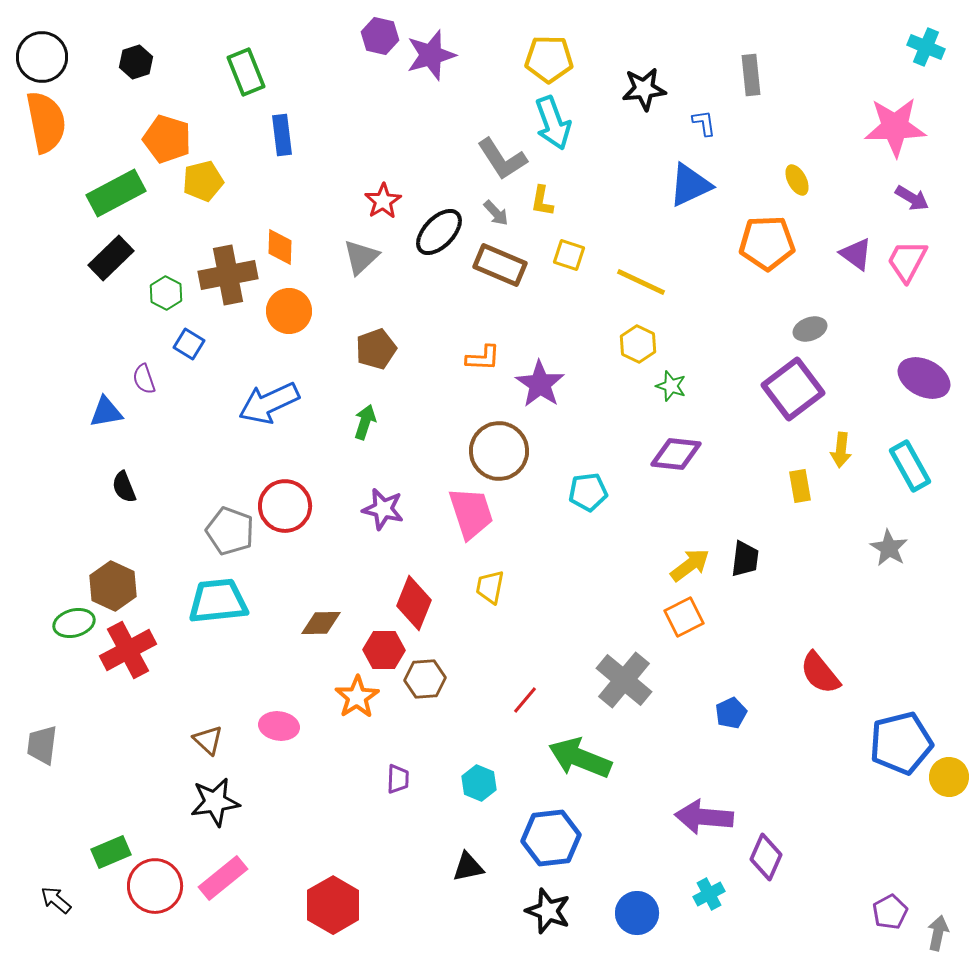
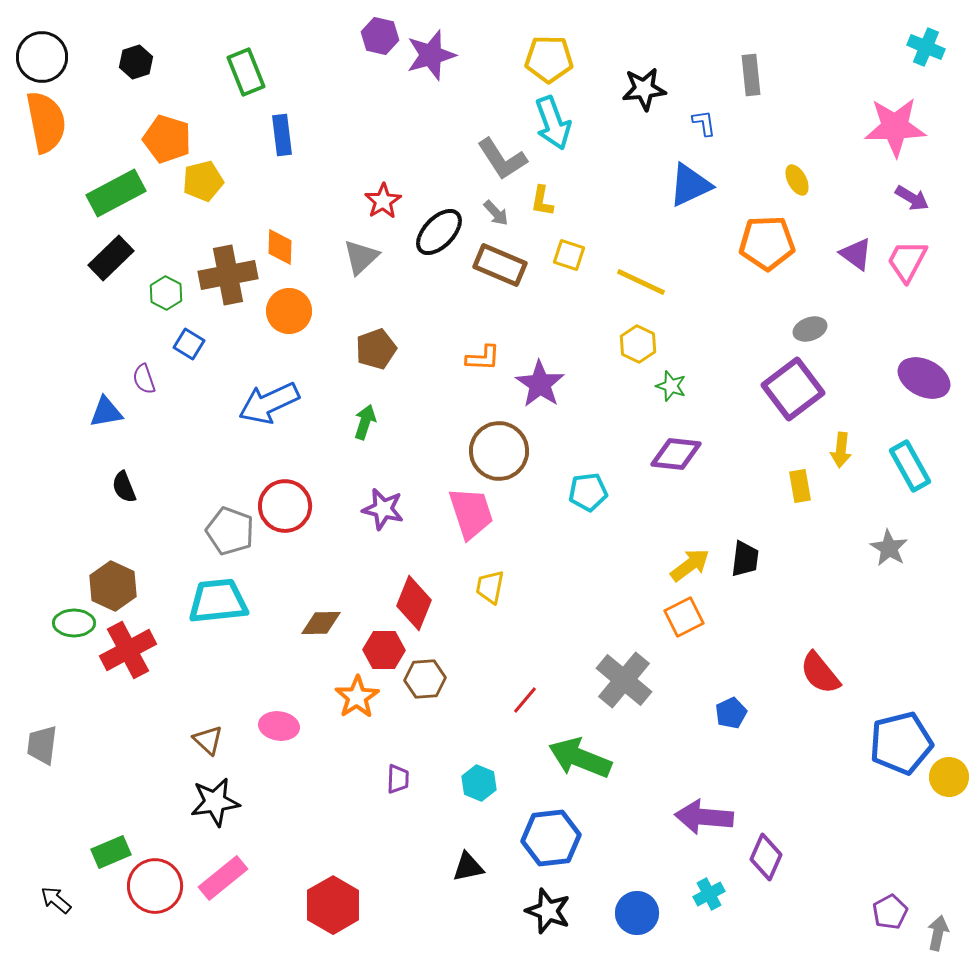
green ellipse at (74, 623): rotated 15 degrees clockwise
